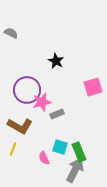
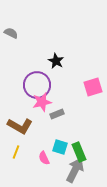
purple circle: moved 10 px right, 5 px up
yellow line: moved 3 px right, 3 px down
